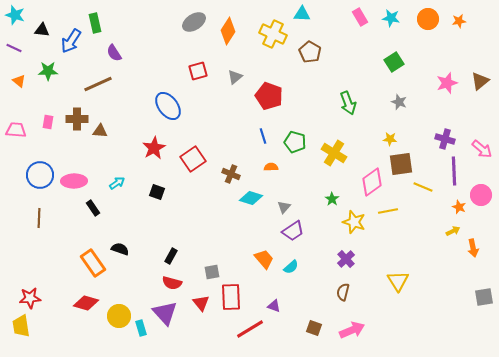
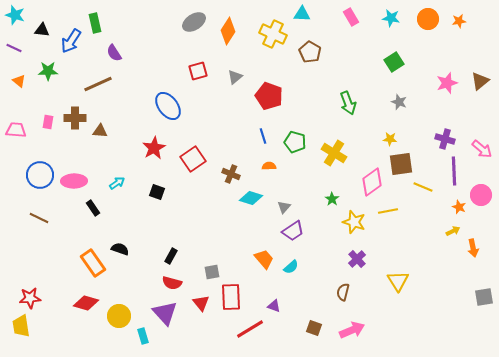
pink rectangle at (360, 17): moved 9 px left
brown cross at (77, 119): moved 2 px left, 1 px up
orange semicircle at (271, 167): moved 2 px left, 1 px up
brown line at (39, 218): rotated 66 degrees counterclockwise
purple cross at (346, 259): moved 11 px right
cyan rectangle at (141, 328): moved 2 px right, 8 px down
